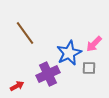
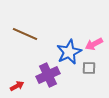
brown line: moved 1 px down; rotated 30 degrees counterclockwise
pink arrow: rotated 18 degrees clockwise
blue star: moved 1 px up
purple cross: moved 1 px down
